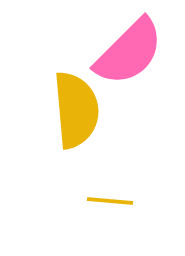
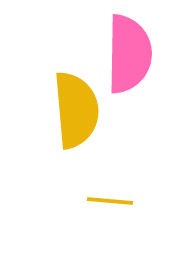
pink semicircle: moved 2 px down; rotated 44 degrees counterclockwise
